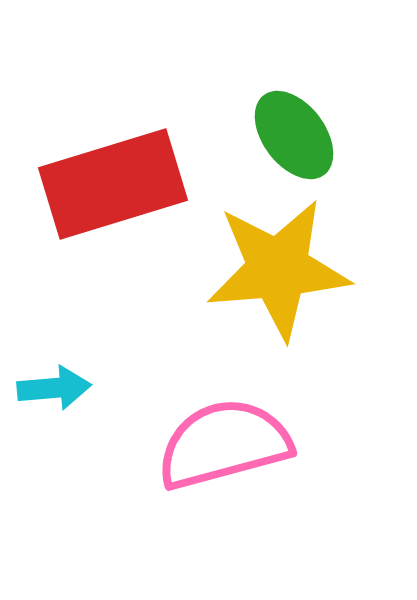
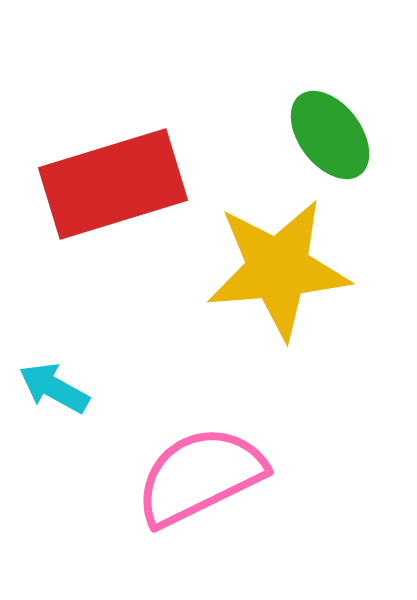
green ellipse: moved 36 px right
cyan arrow: rotated 146 degrees counterclockwise
pink semicircle: moved 24 px left, 32 px down; rotated 11 degrees counterclockwise
